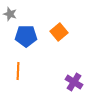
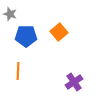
purple cross: rotated 24 degrees clockwise
